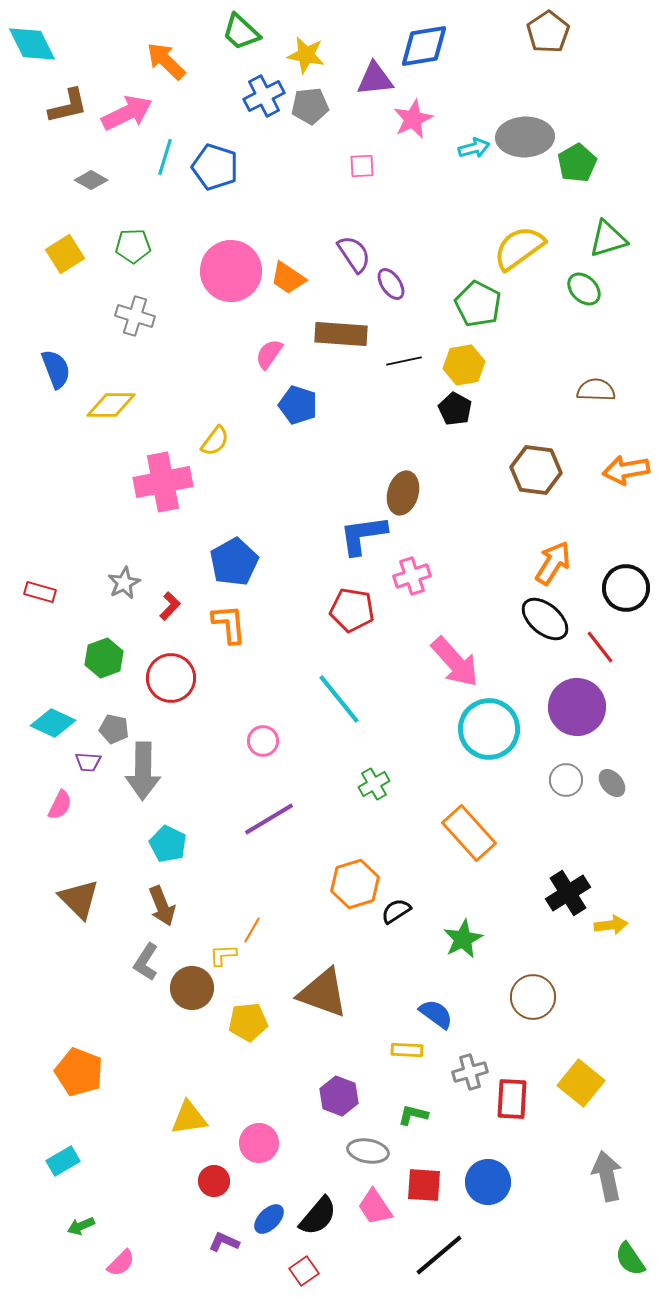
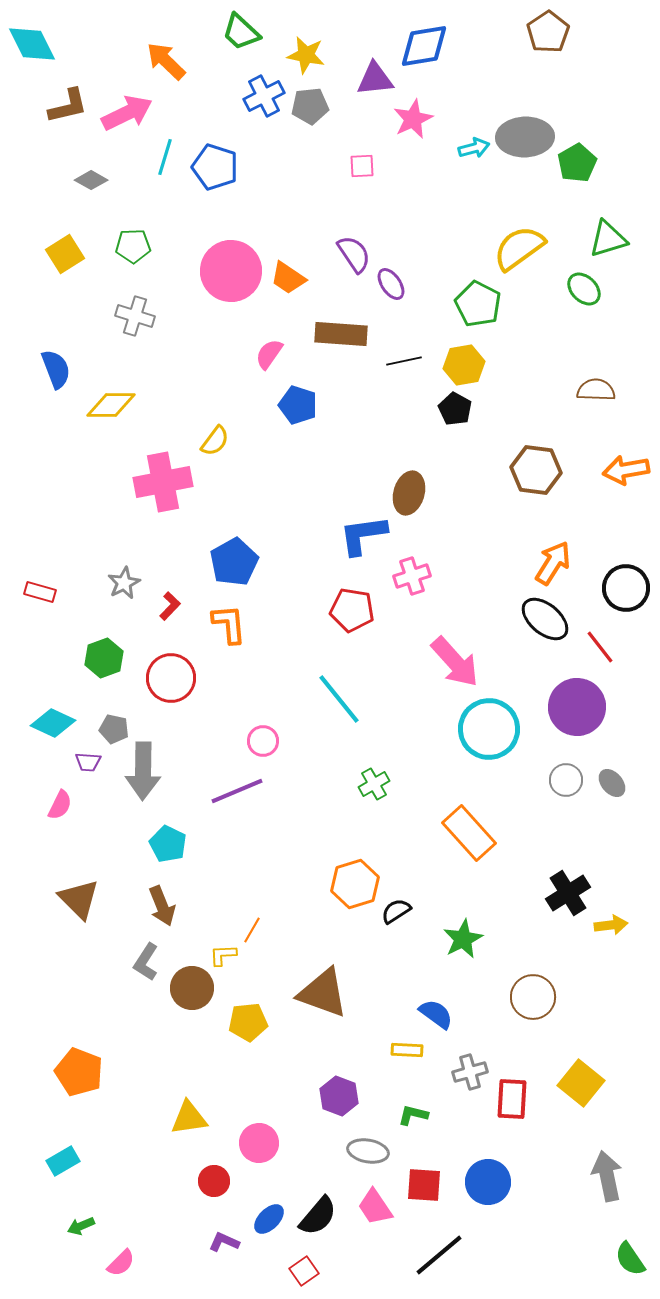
brown ellipse at (403, 493): moved 6 px right
purple line at (269, 819): moved 32 px left, 28 px up; rotated 8 degrees clockwise
